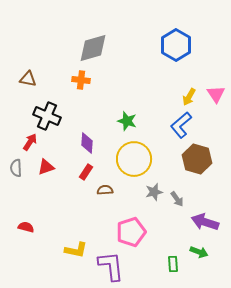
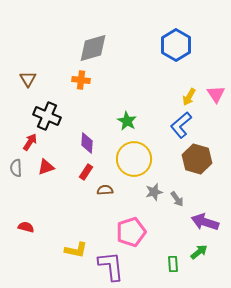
brown triangle: rotated 48 degrees clockwise
green star: rotated 12 degrees clockwise
green arrow: rotated 60 degrees counterclockwise
